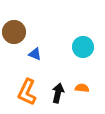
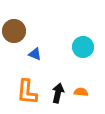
brown circle: moved 1 px up
orange semicircle: moved 1 px left, 4 px down
orange L-shape: rotated 20 degrees counterclockwise
